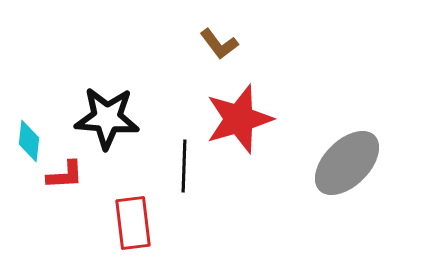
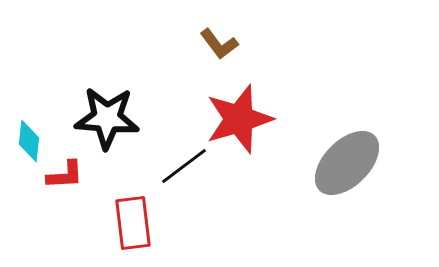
black line: rotated 51 degrees clockwise
